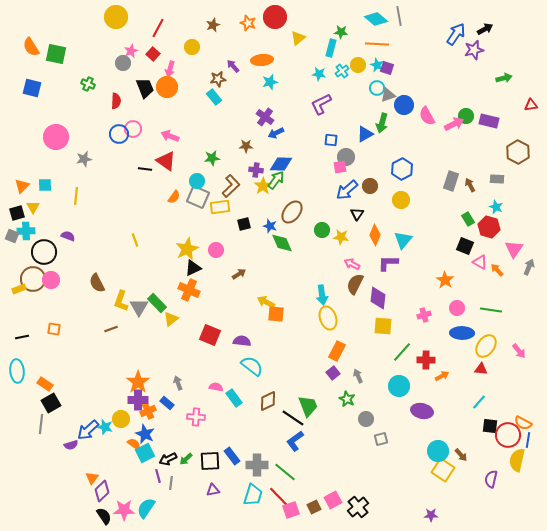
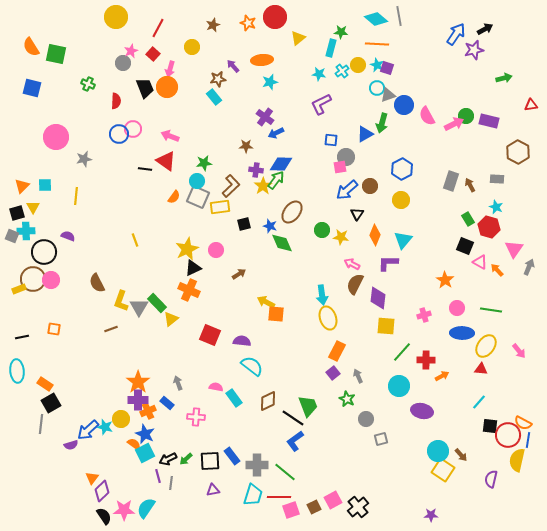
green star at (212, 158): moved 8 px left, 5 px down
yellow square at (383, 326): moved 3 px right
red line at (279, 497): rotated 45 degrees counterclockwise
